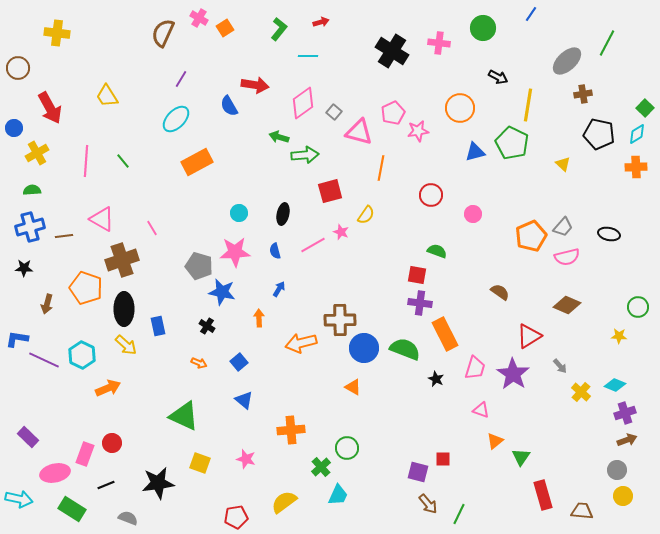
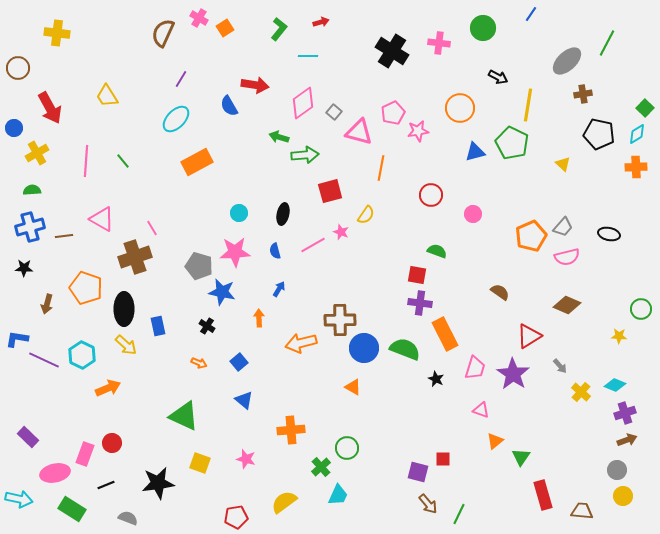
brown cross at (122, 260): moved 13 px right, 3 px up
green circle at (638, 307): moved 3 px right, 2 px down
